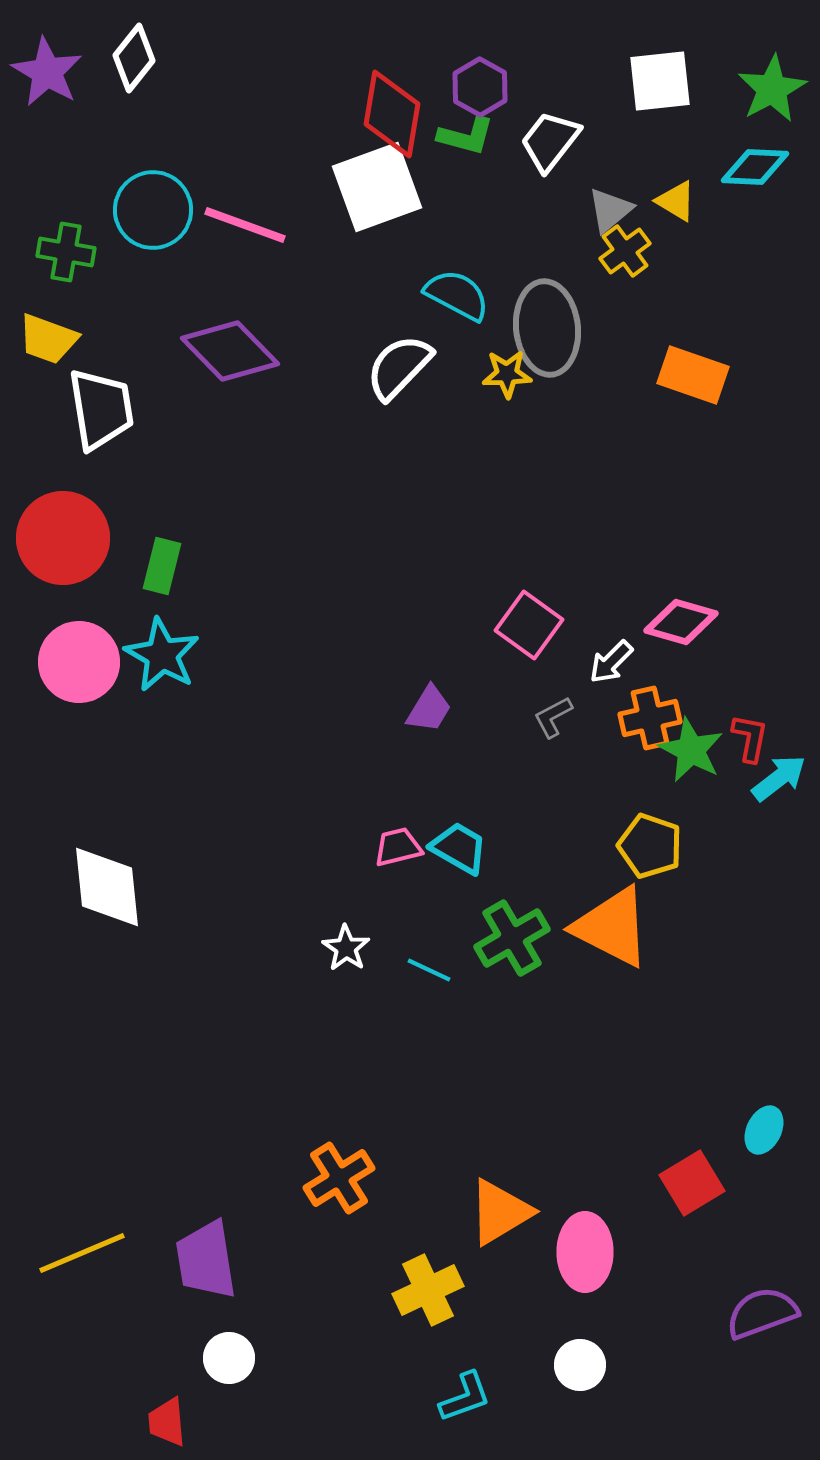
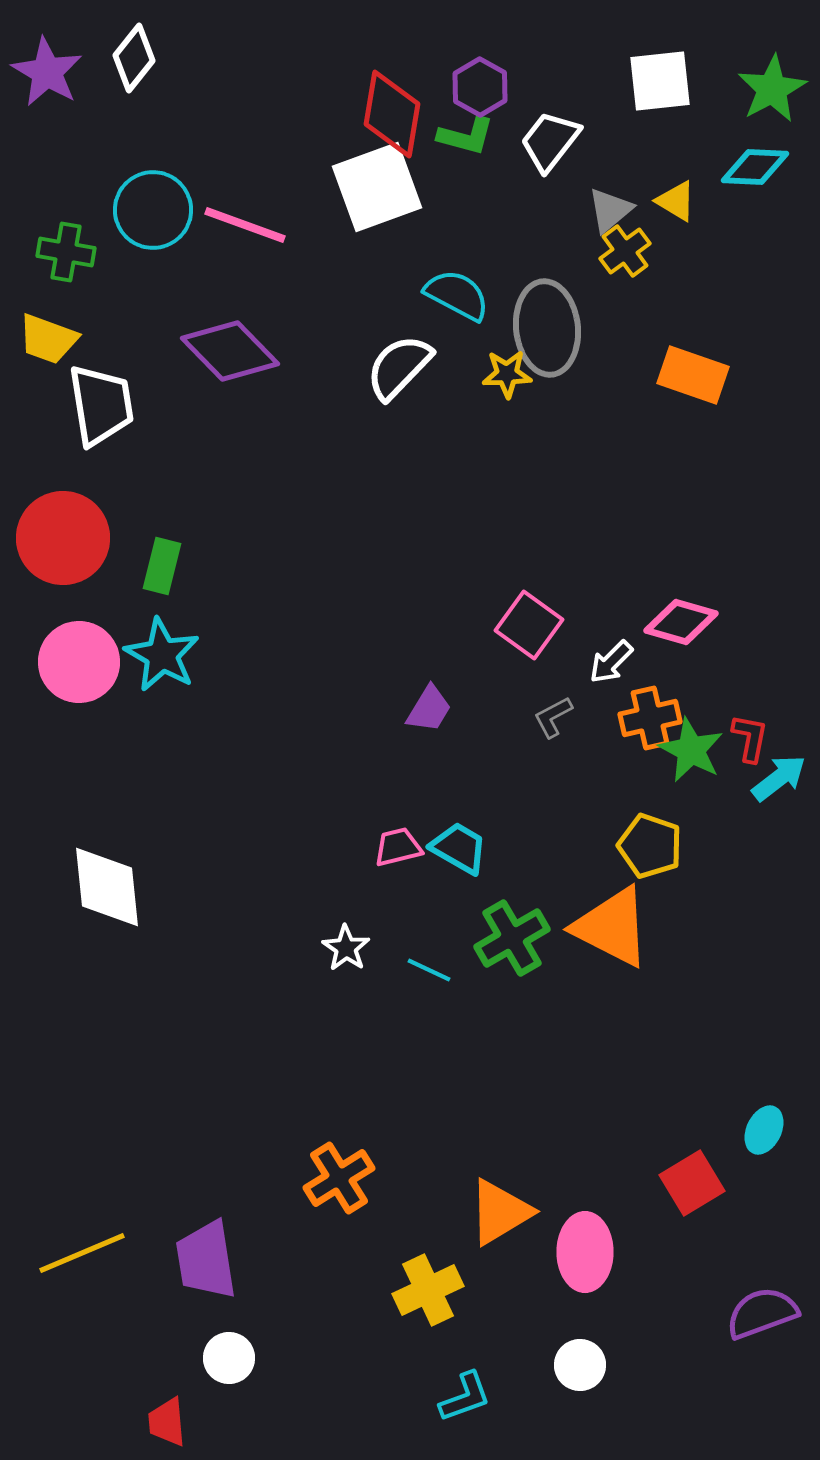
white trapezoid at (101, 409): moved 4 px up
